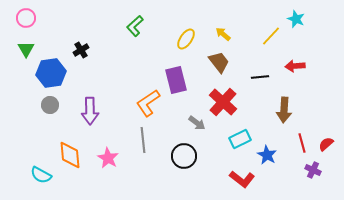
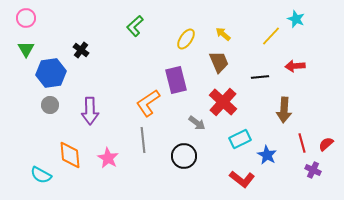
black cross: rotated 21 degrees counterclockwise
brown trapezoid: rotated 15 degrees clockwise
